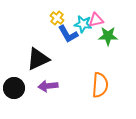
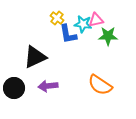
blue L-shape: rotated 20 degrees clockwise
black triangle: moved 3 px left, 2 px up
orange semicircle: rotated 120 degrees clockwise
